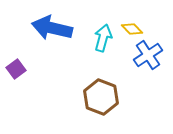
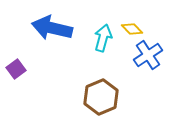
brown hexagon: rotated 16 degrees clockwise
